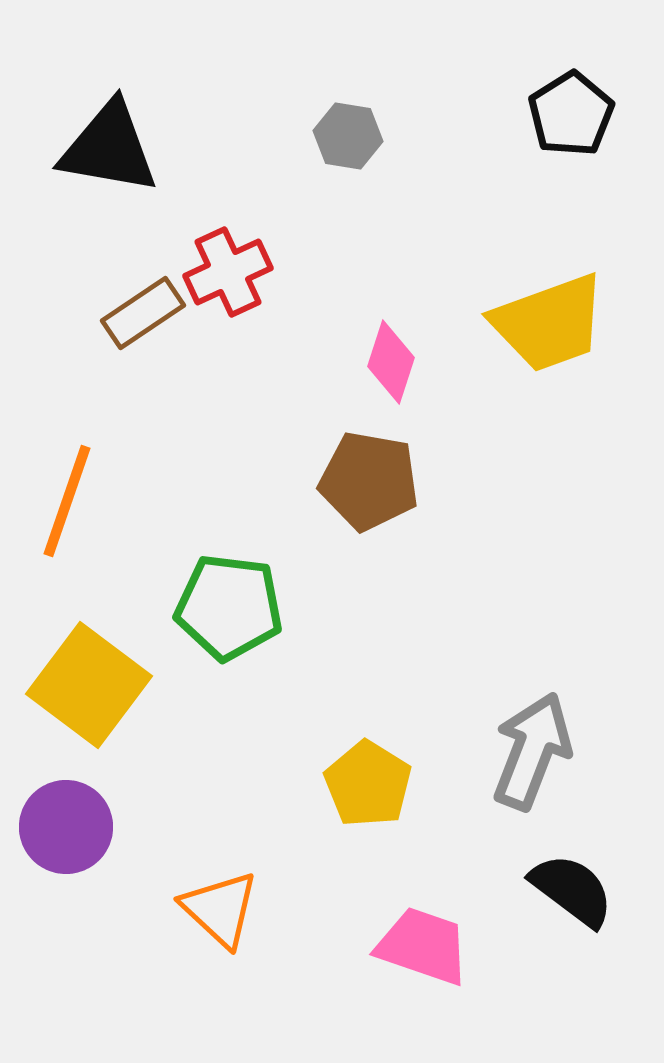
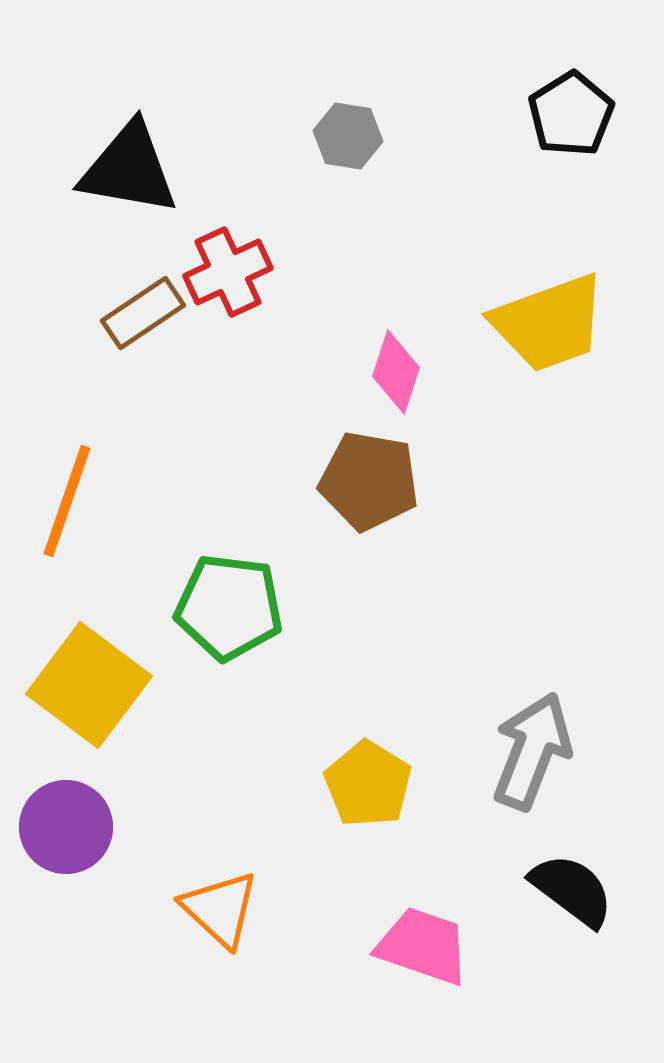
black triangle: moved 20 px right, 21 px down
pink diamond: moved 5 px right, 10 px down
